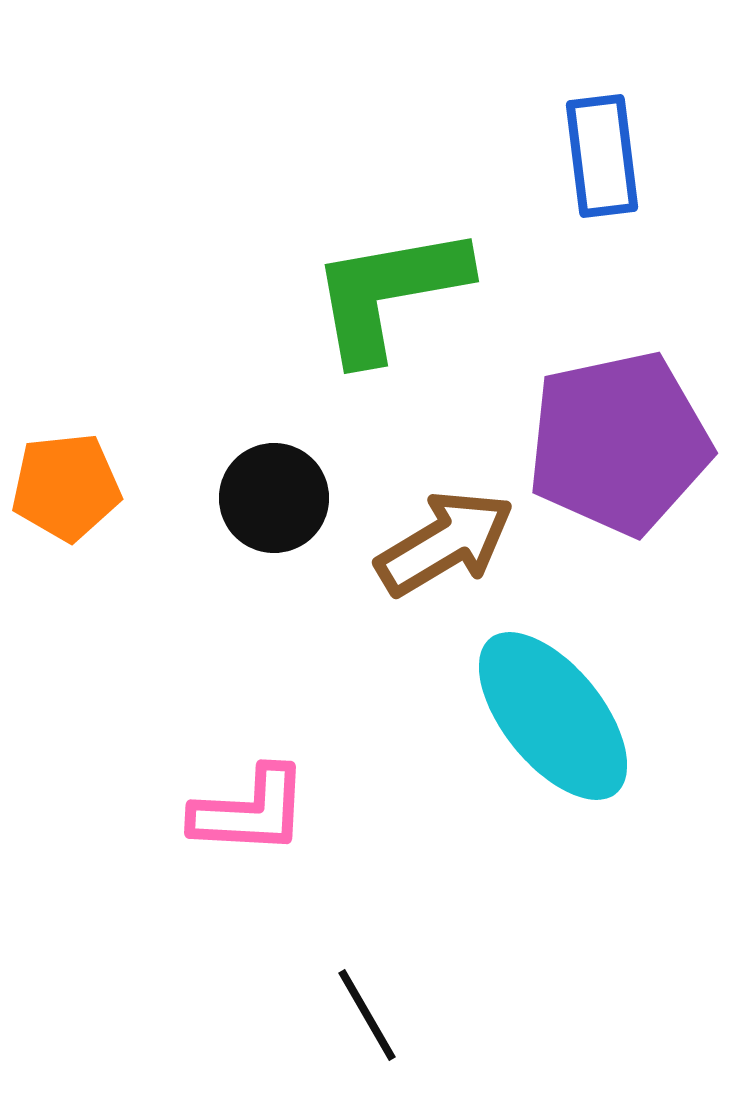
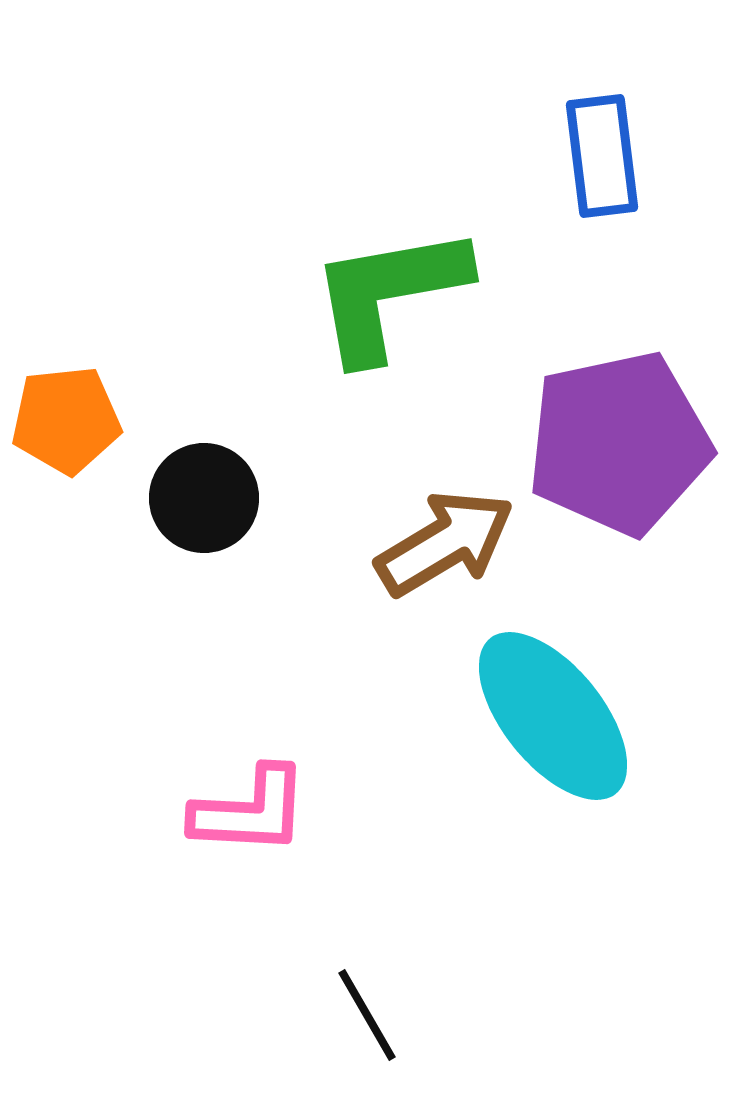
orange pentagon: moved 67 px up
black circle: moved 70 px left
